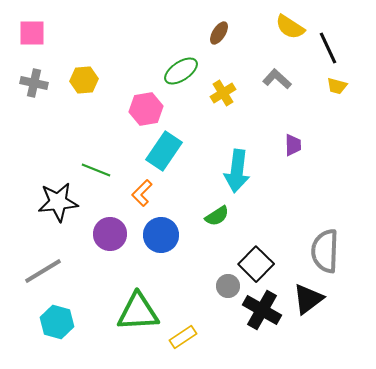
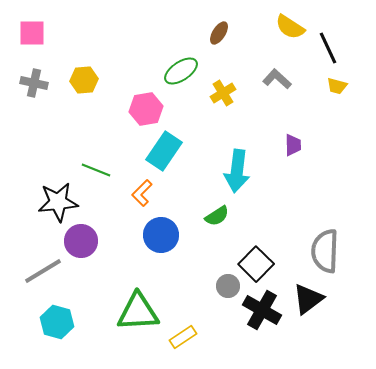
purple circle: moved 29 px left, 7 px down
